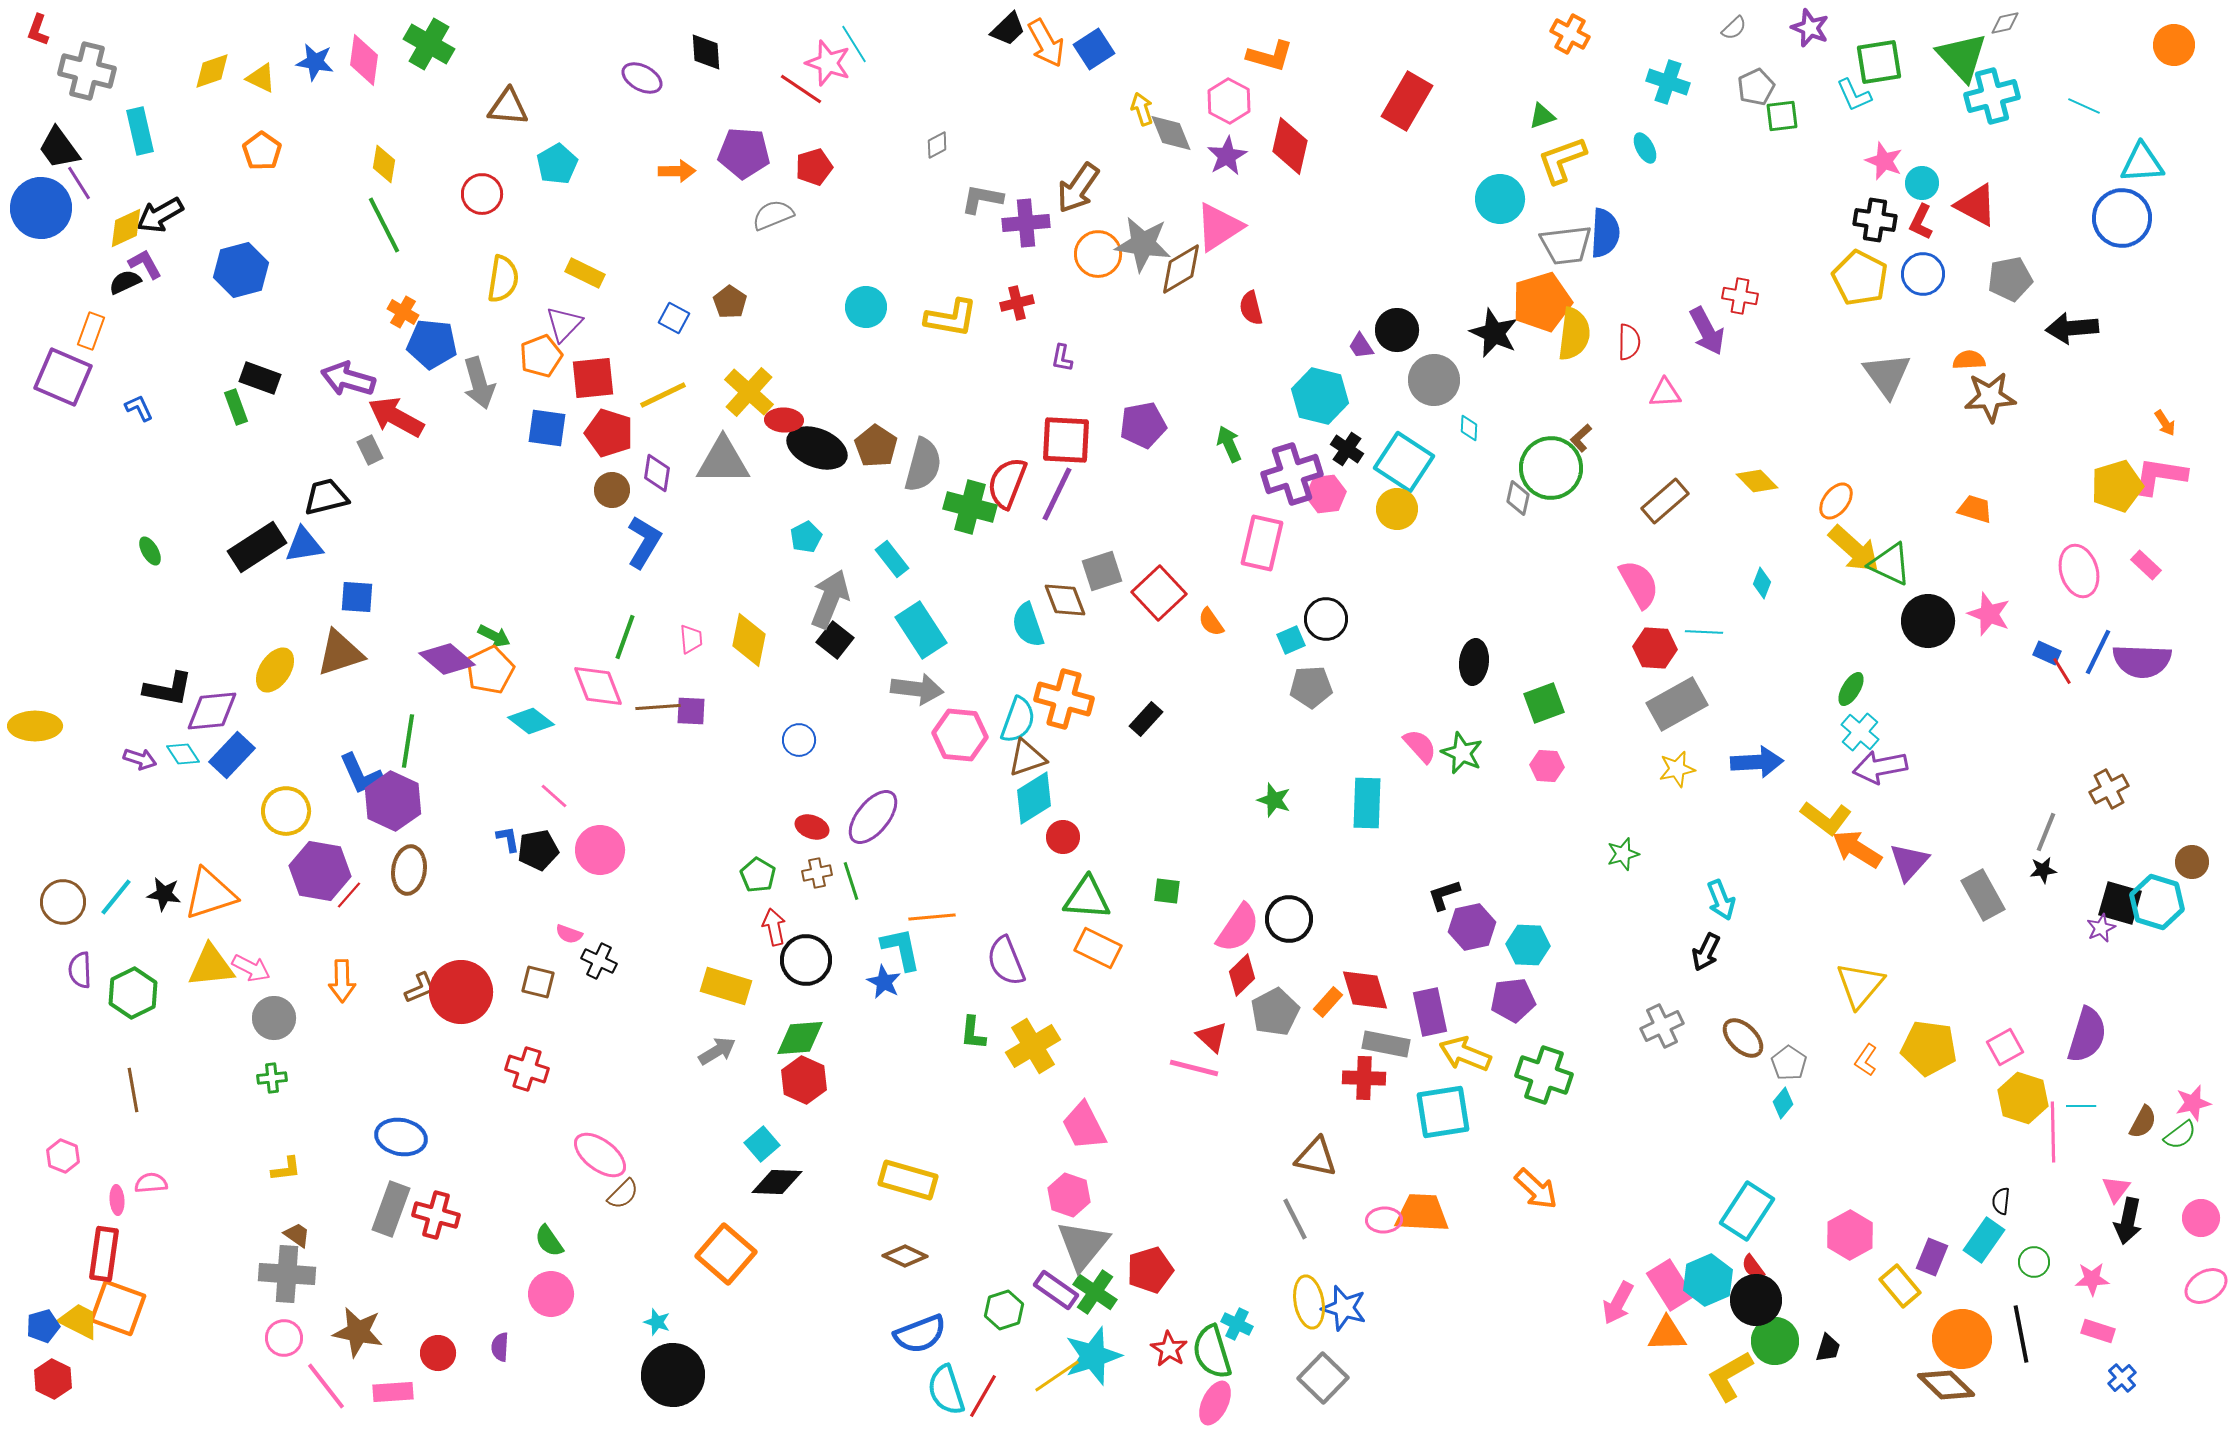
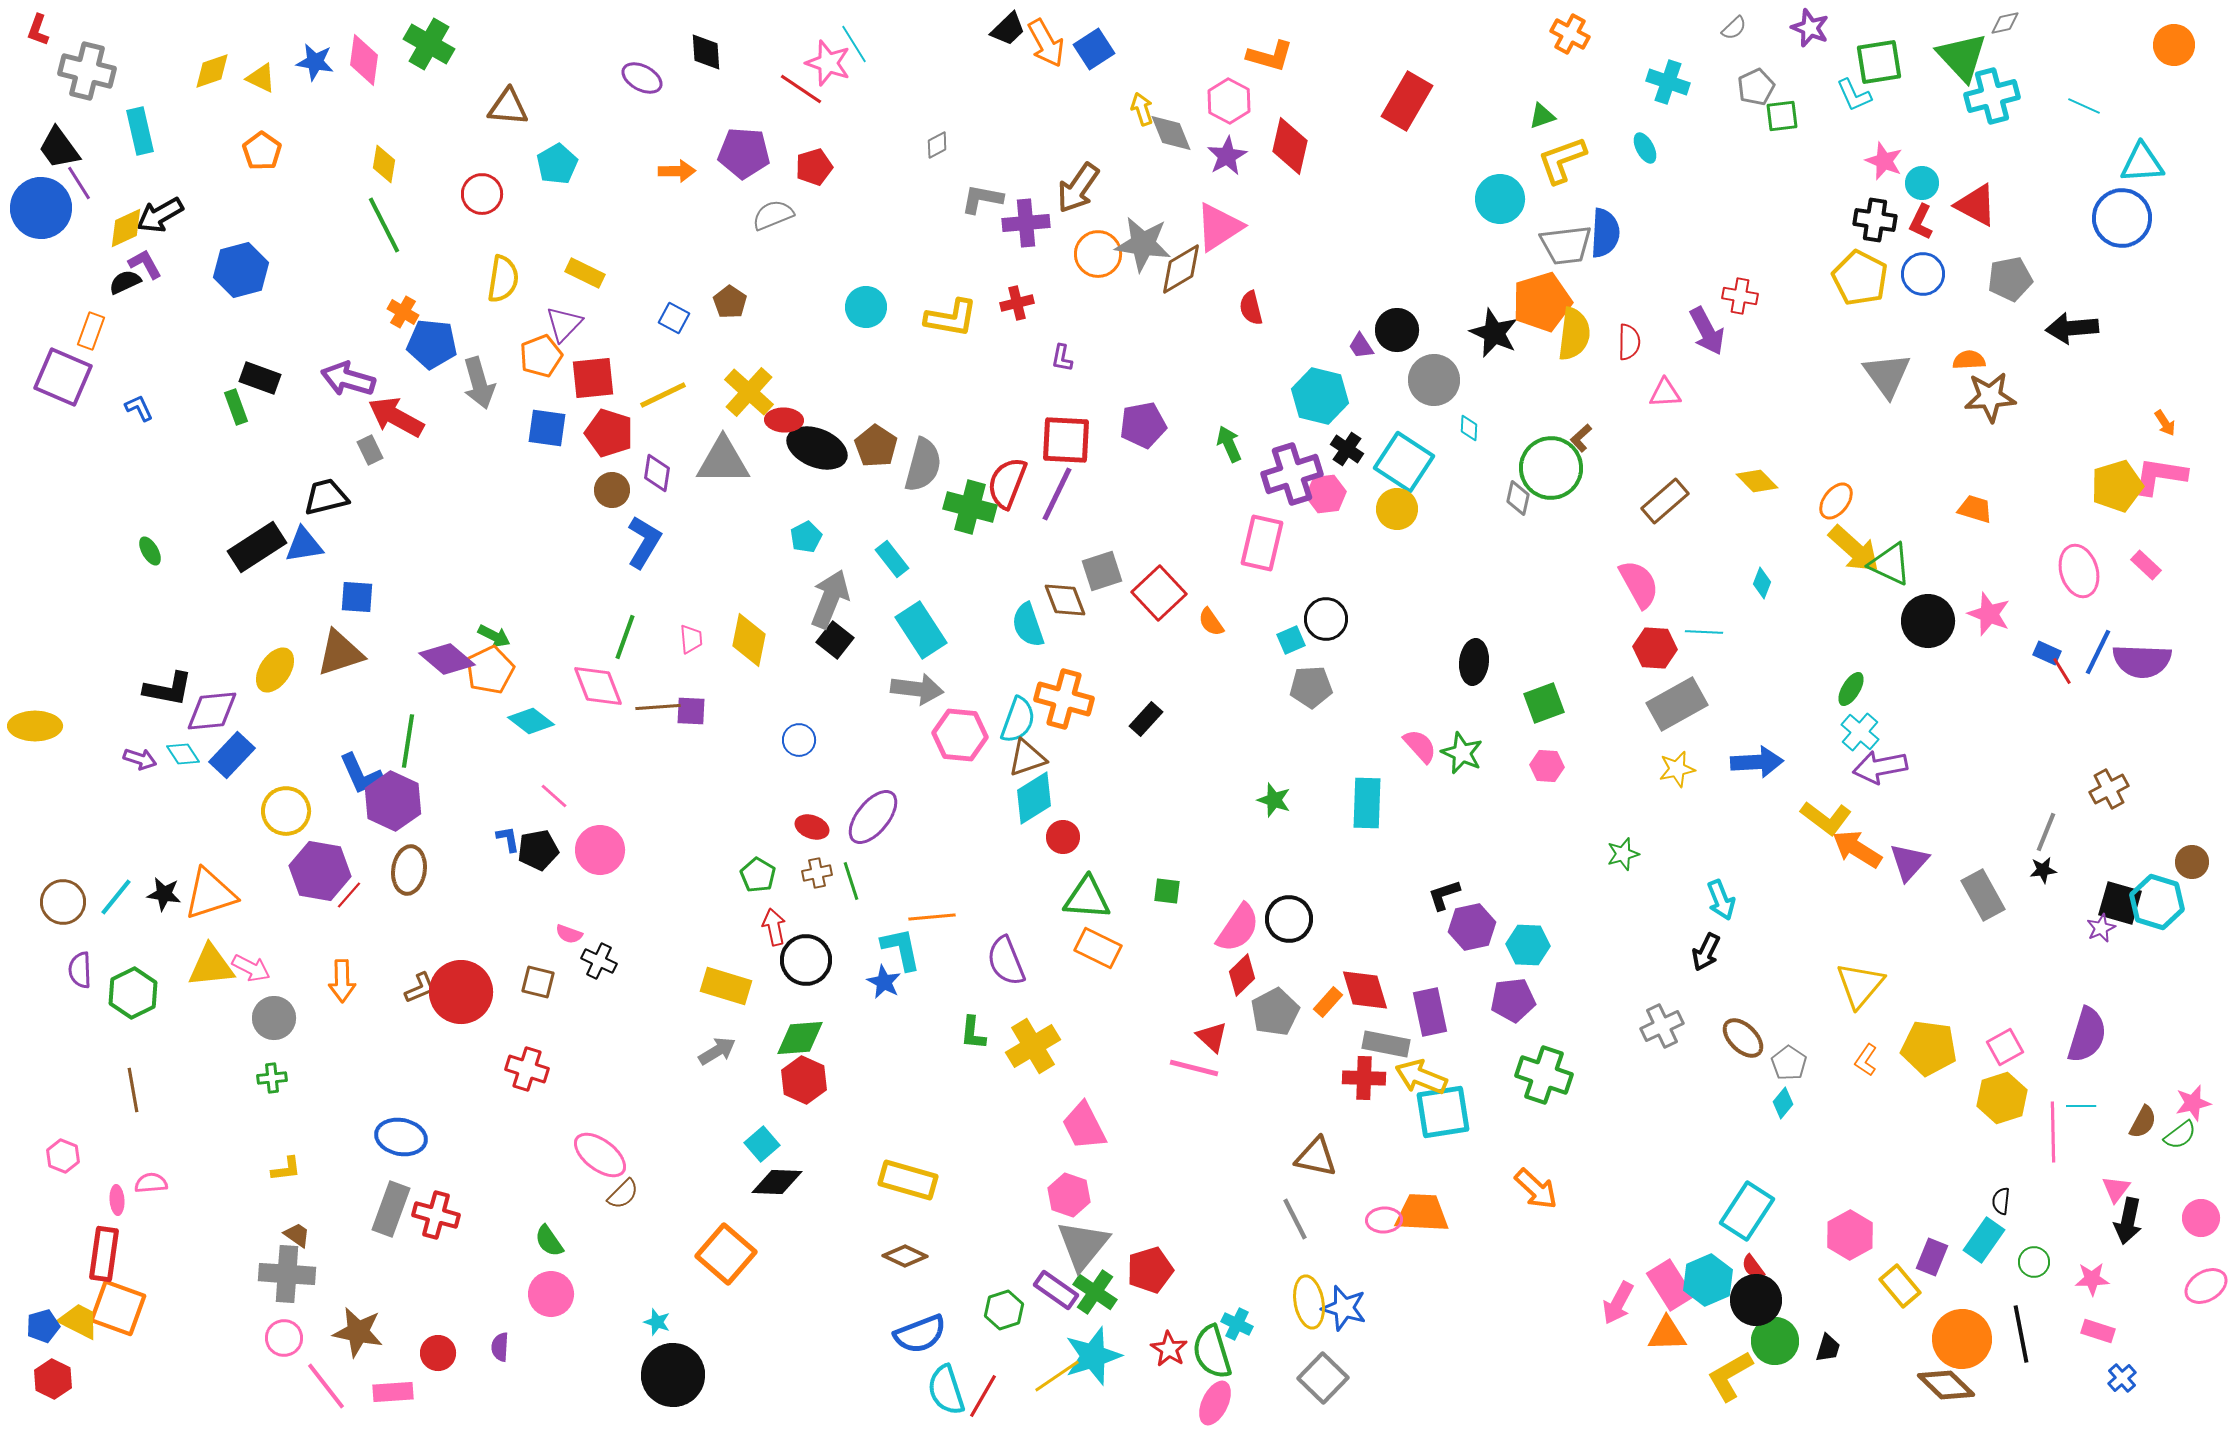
yellow arrow at (1465, 1054): moved 44 px left, 23 px down
yellow hexagon at (2023, 1098): moved 21 px left; rotated 24 degrees clockwise
